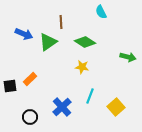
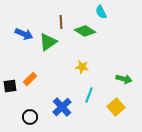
green diamond: moved 11 px up
green arrow: moved 4 px left, 22 px down
cyan line: moved 1 px left, 1 px up
